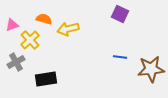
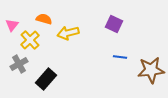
purple square: moved 6 px left, 10 px down
pink triangle: rotated 32 degrees counterclockwise
yellow arrow: moved 4 px down
gray cross: moved 3 px right, 2 px down
brown star: moved 1 px down
black rectangle: rotated 40 degrees counterclockwise
